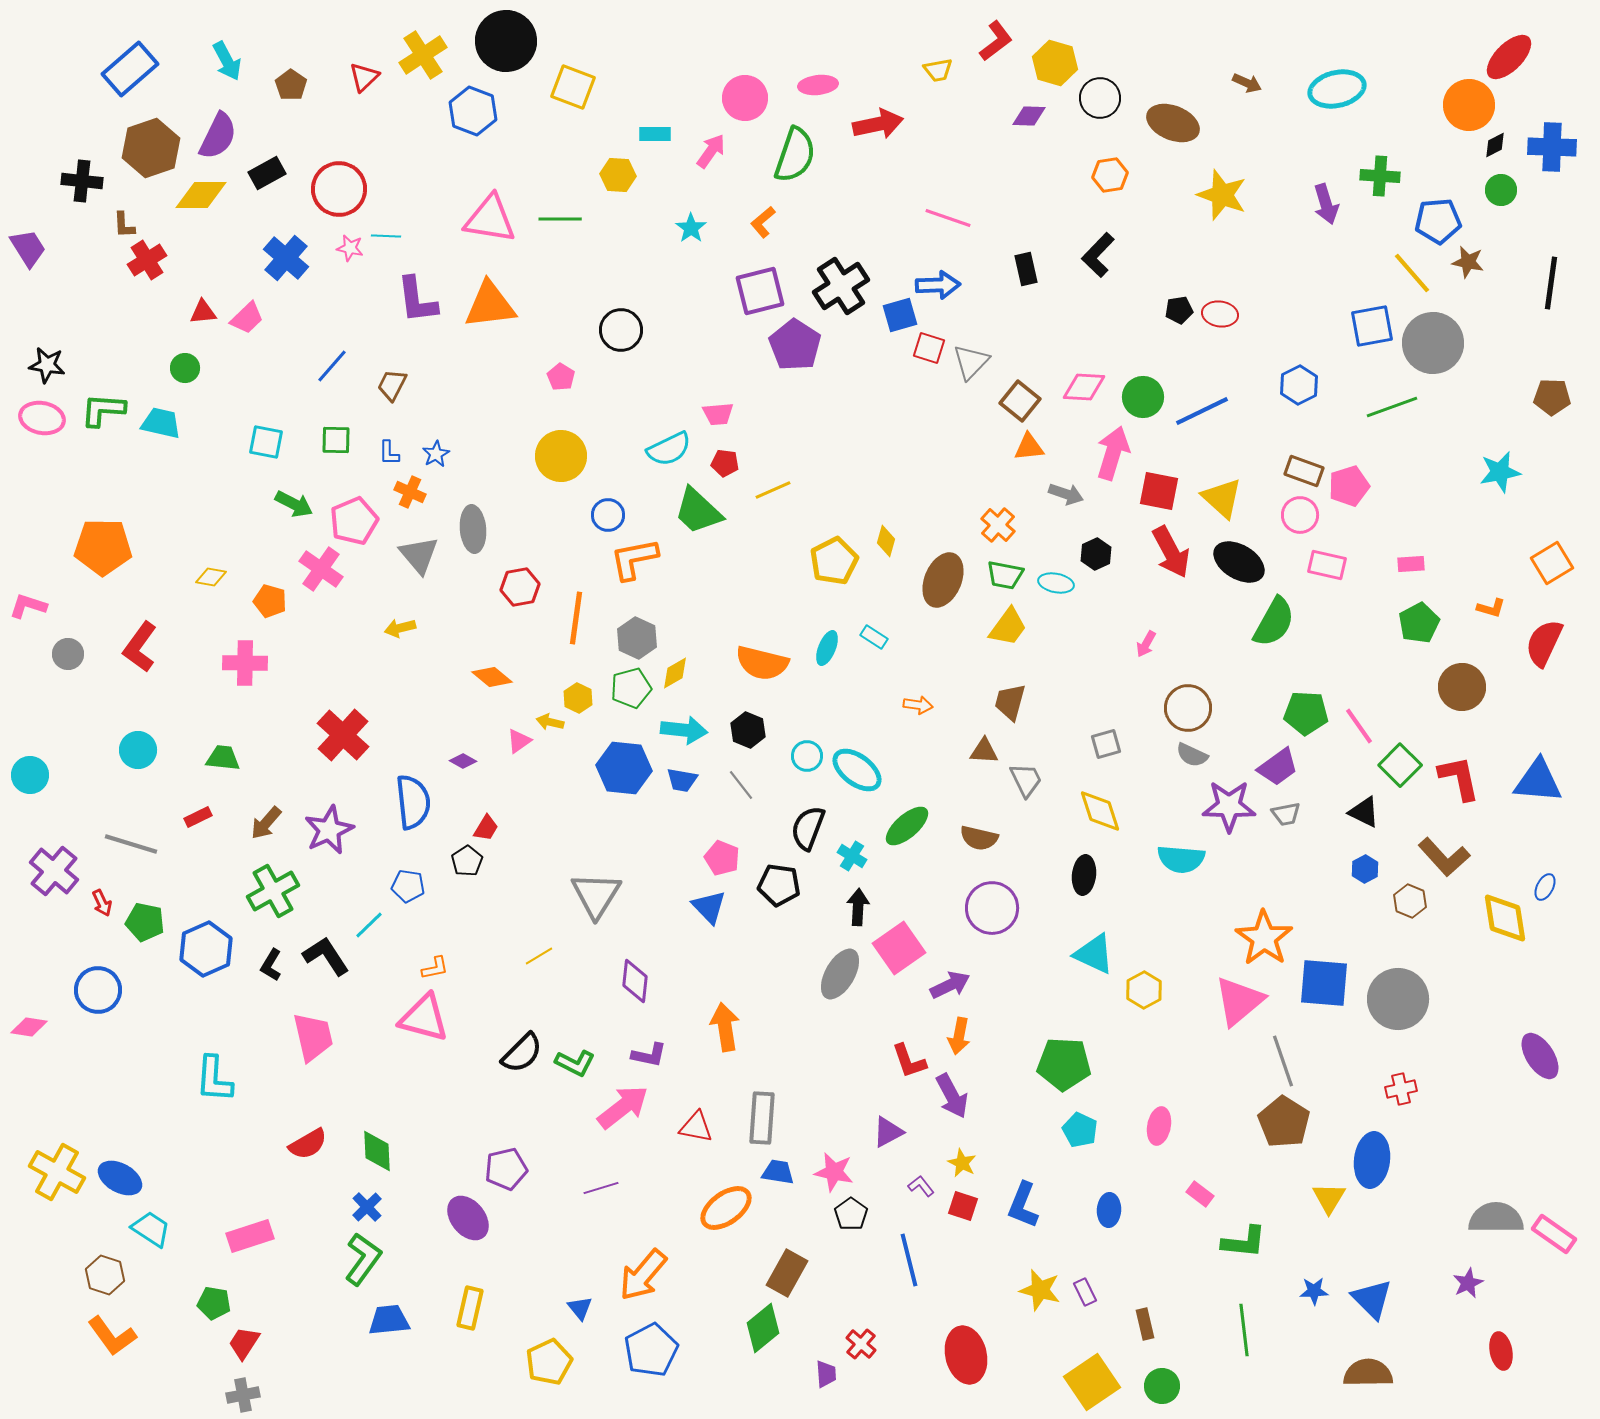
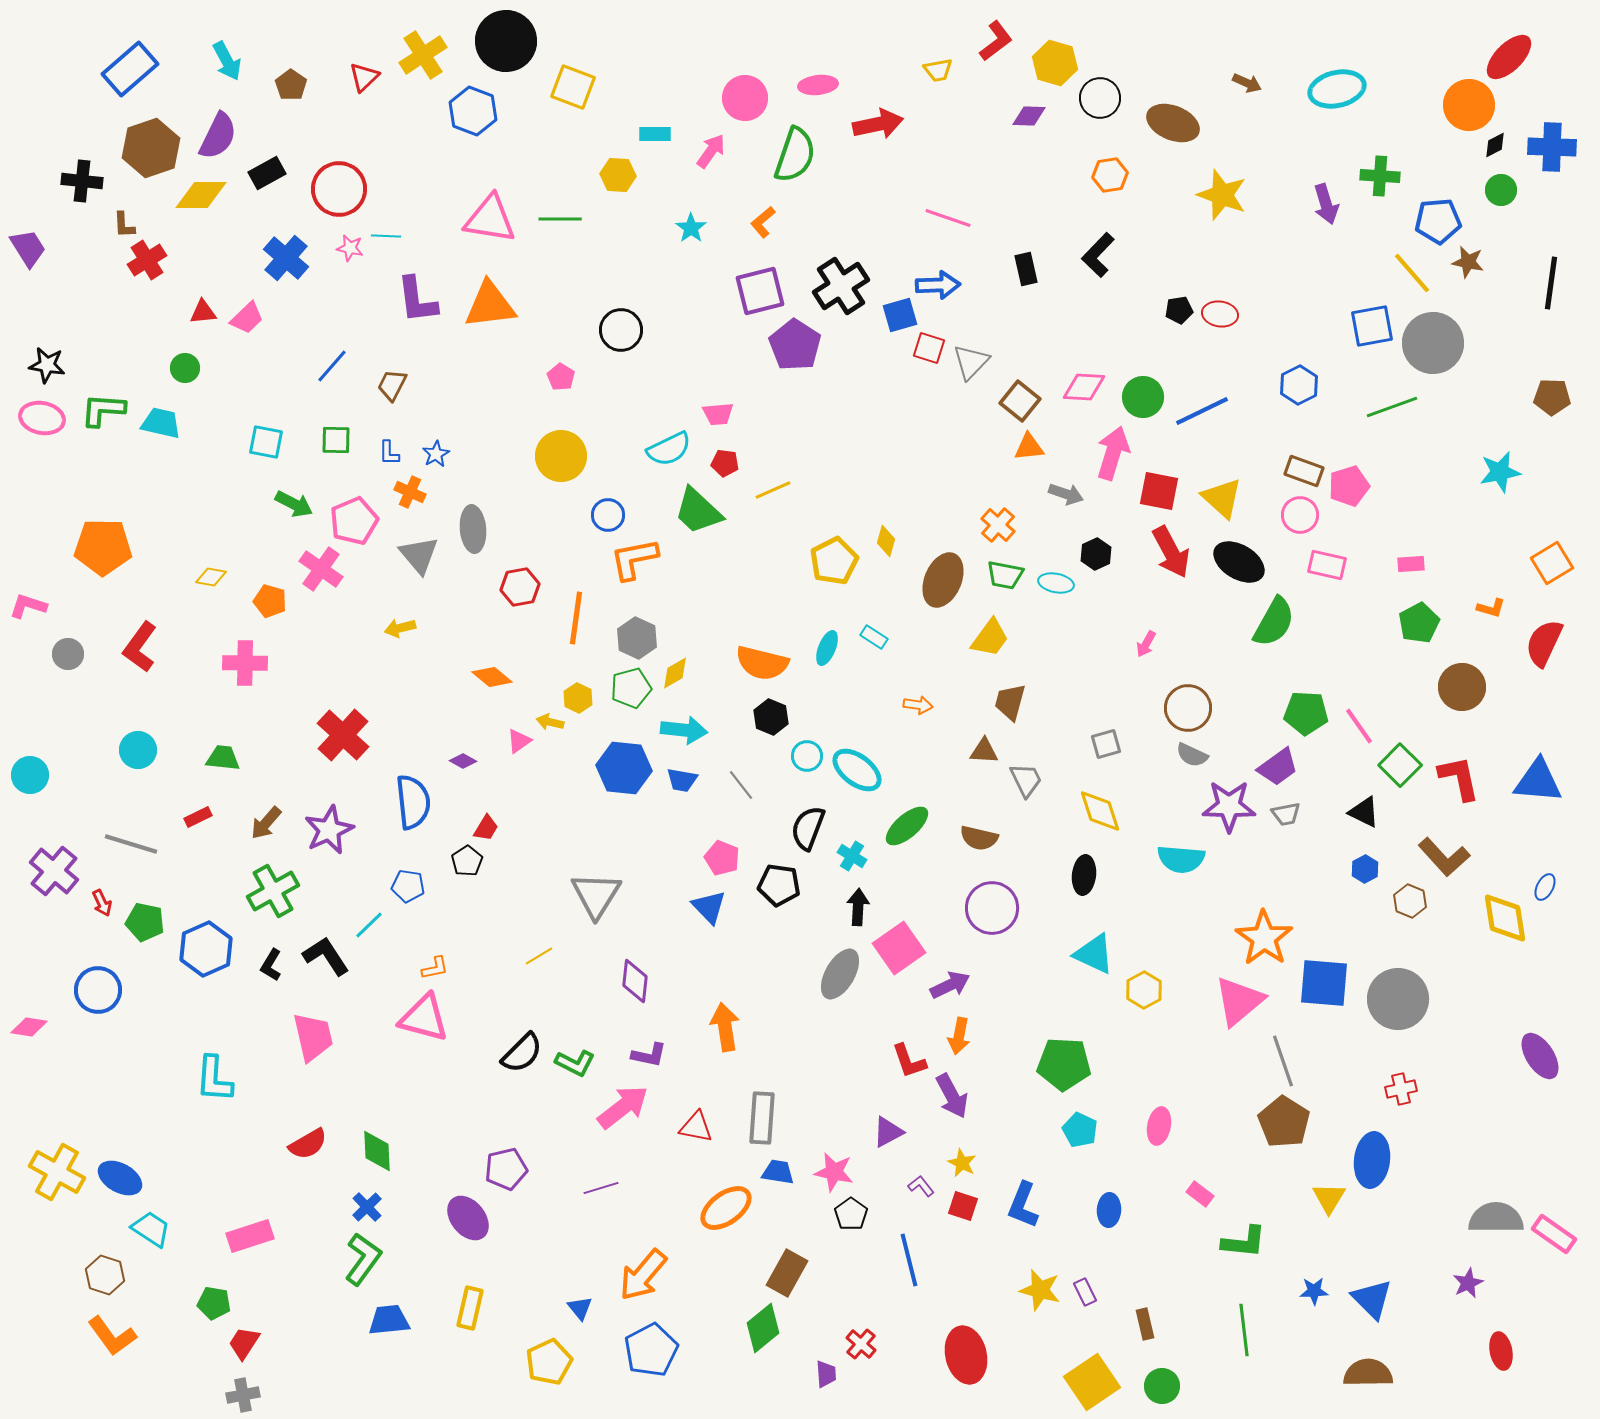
yellow trapezoid at (1008, 627): moved 18 px left, 11 px down
black hexagon at (748, 730): moved 23 px right, 13 px up
